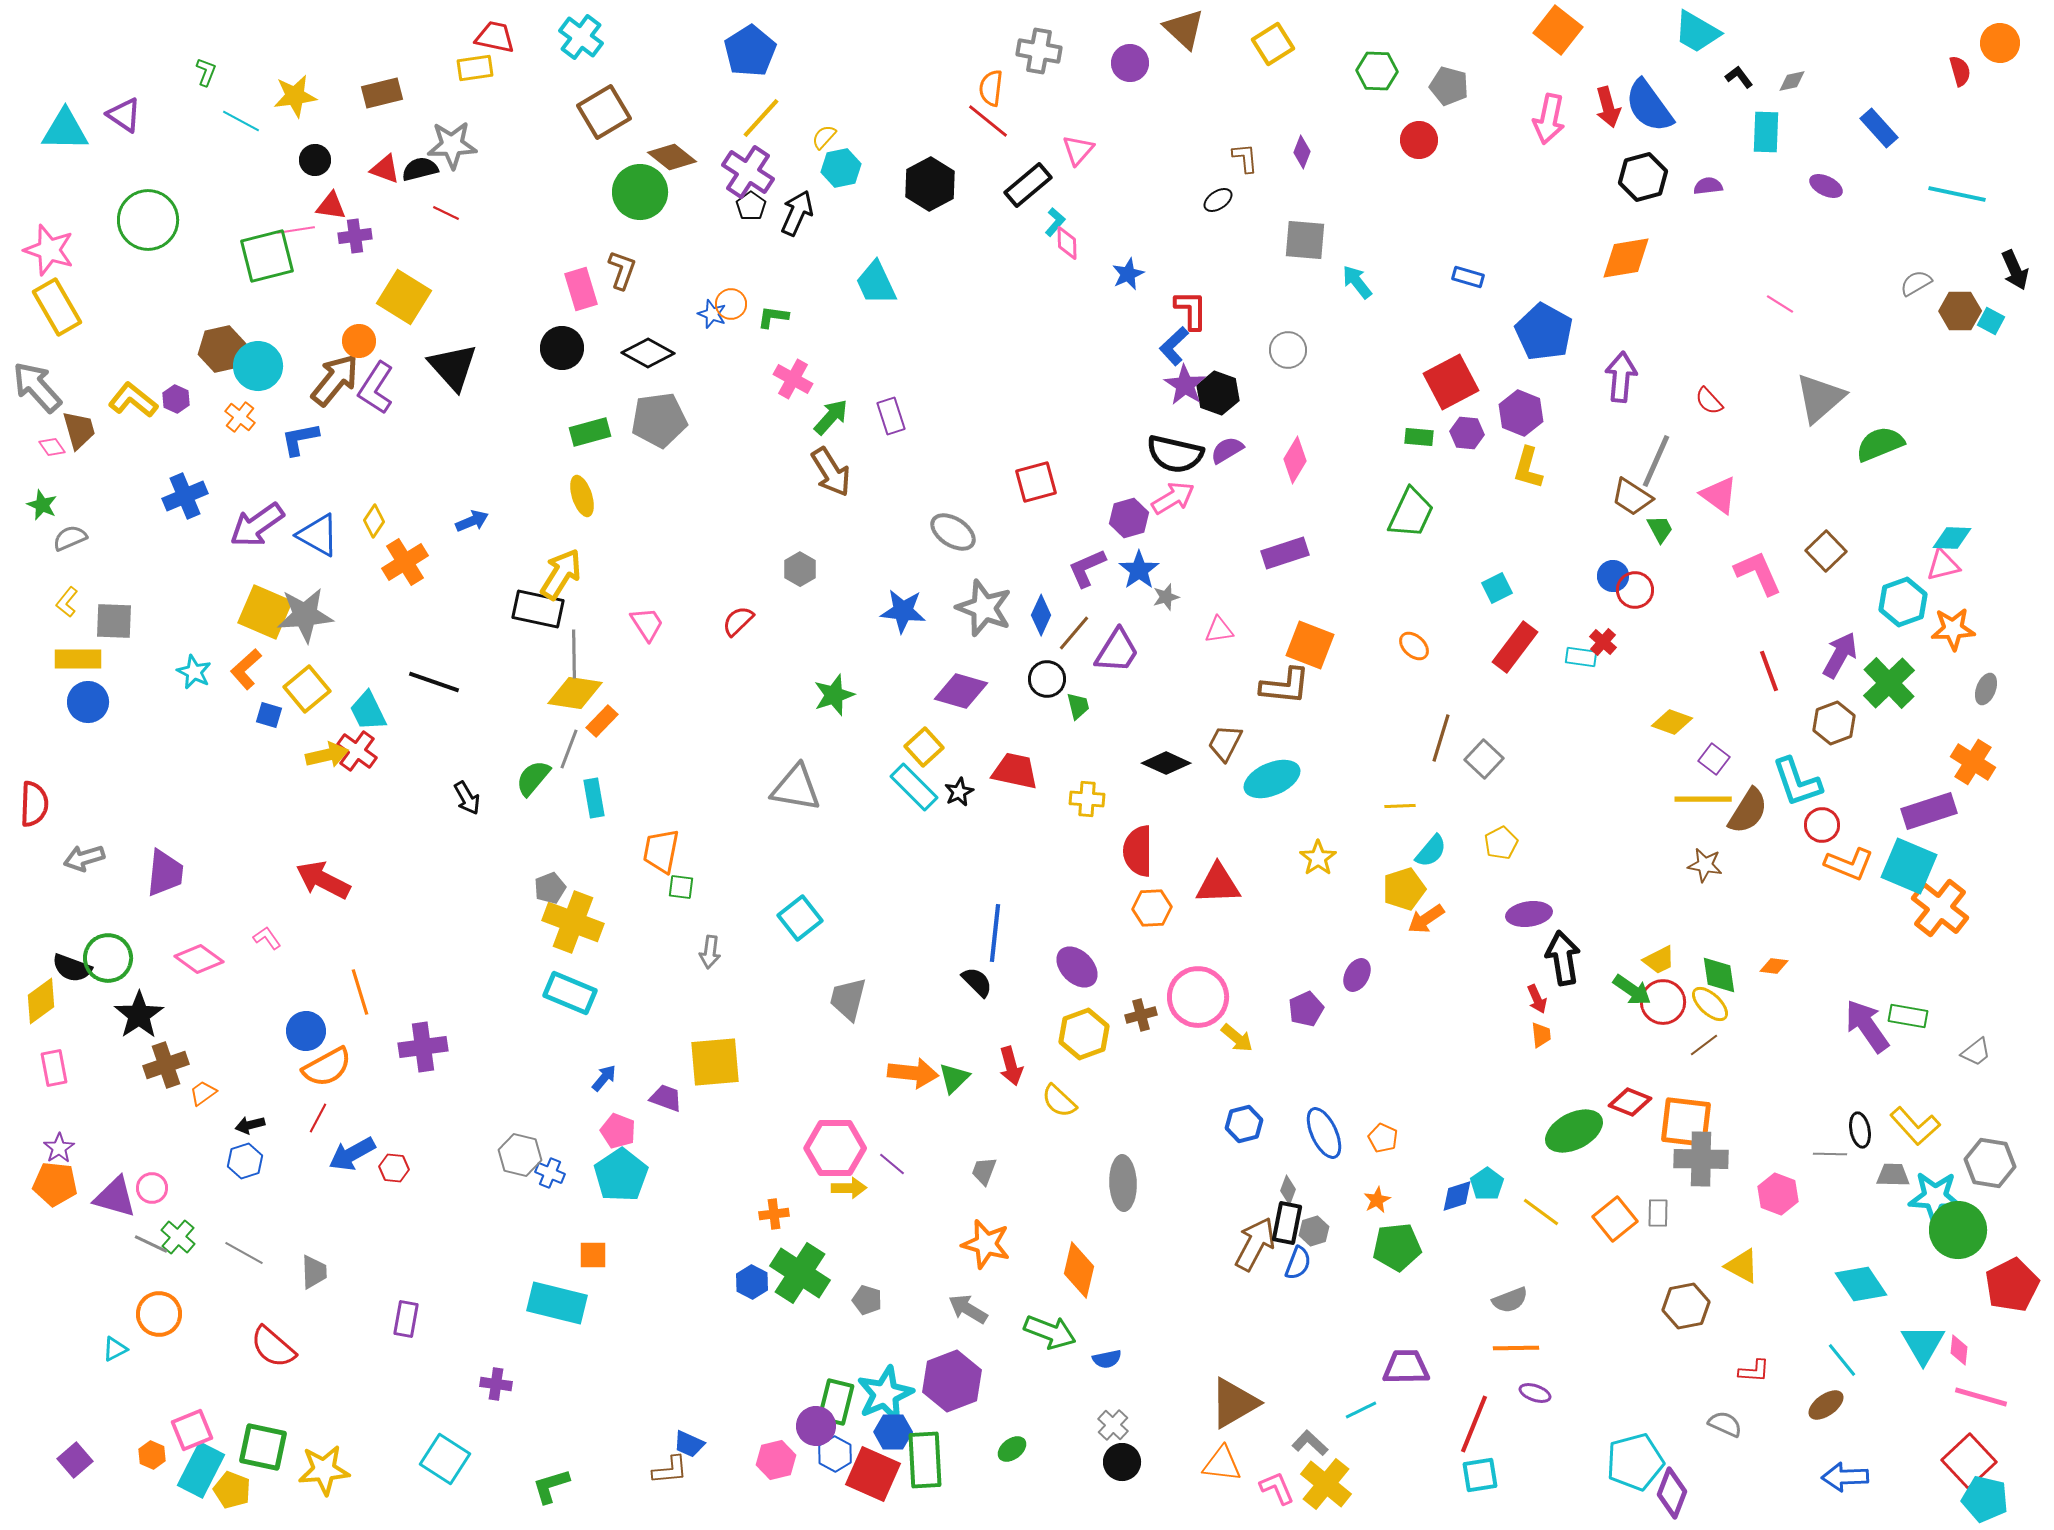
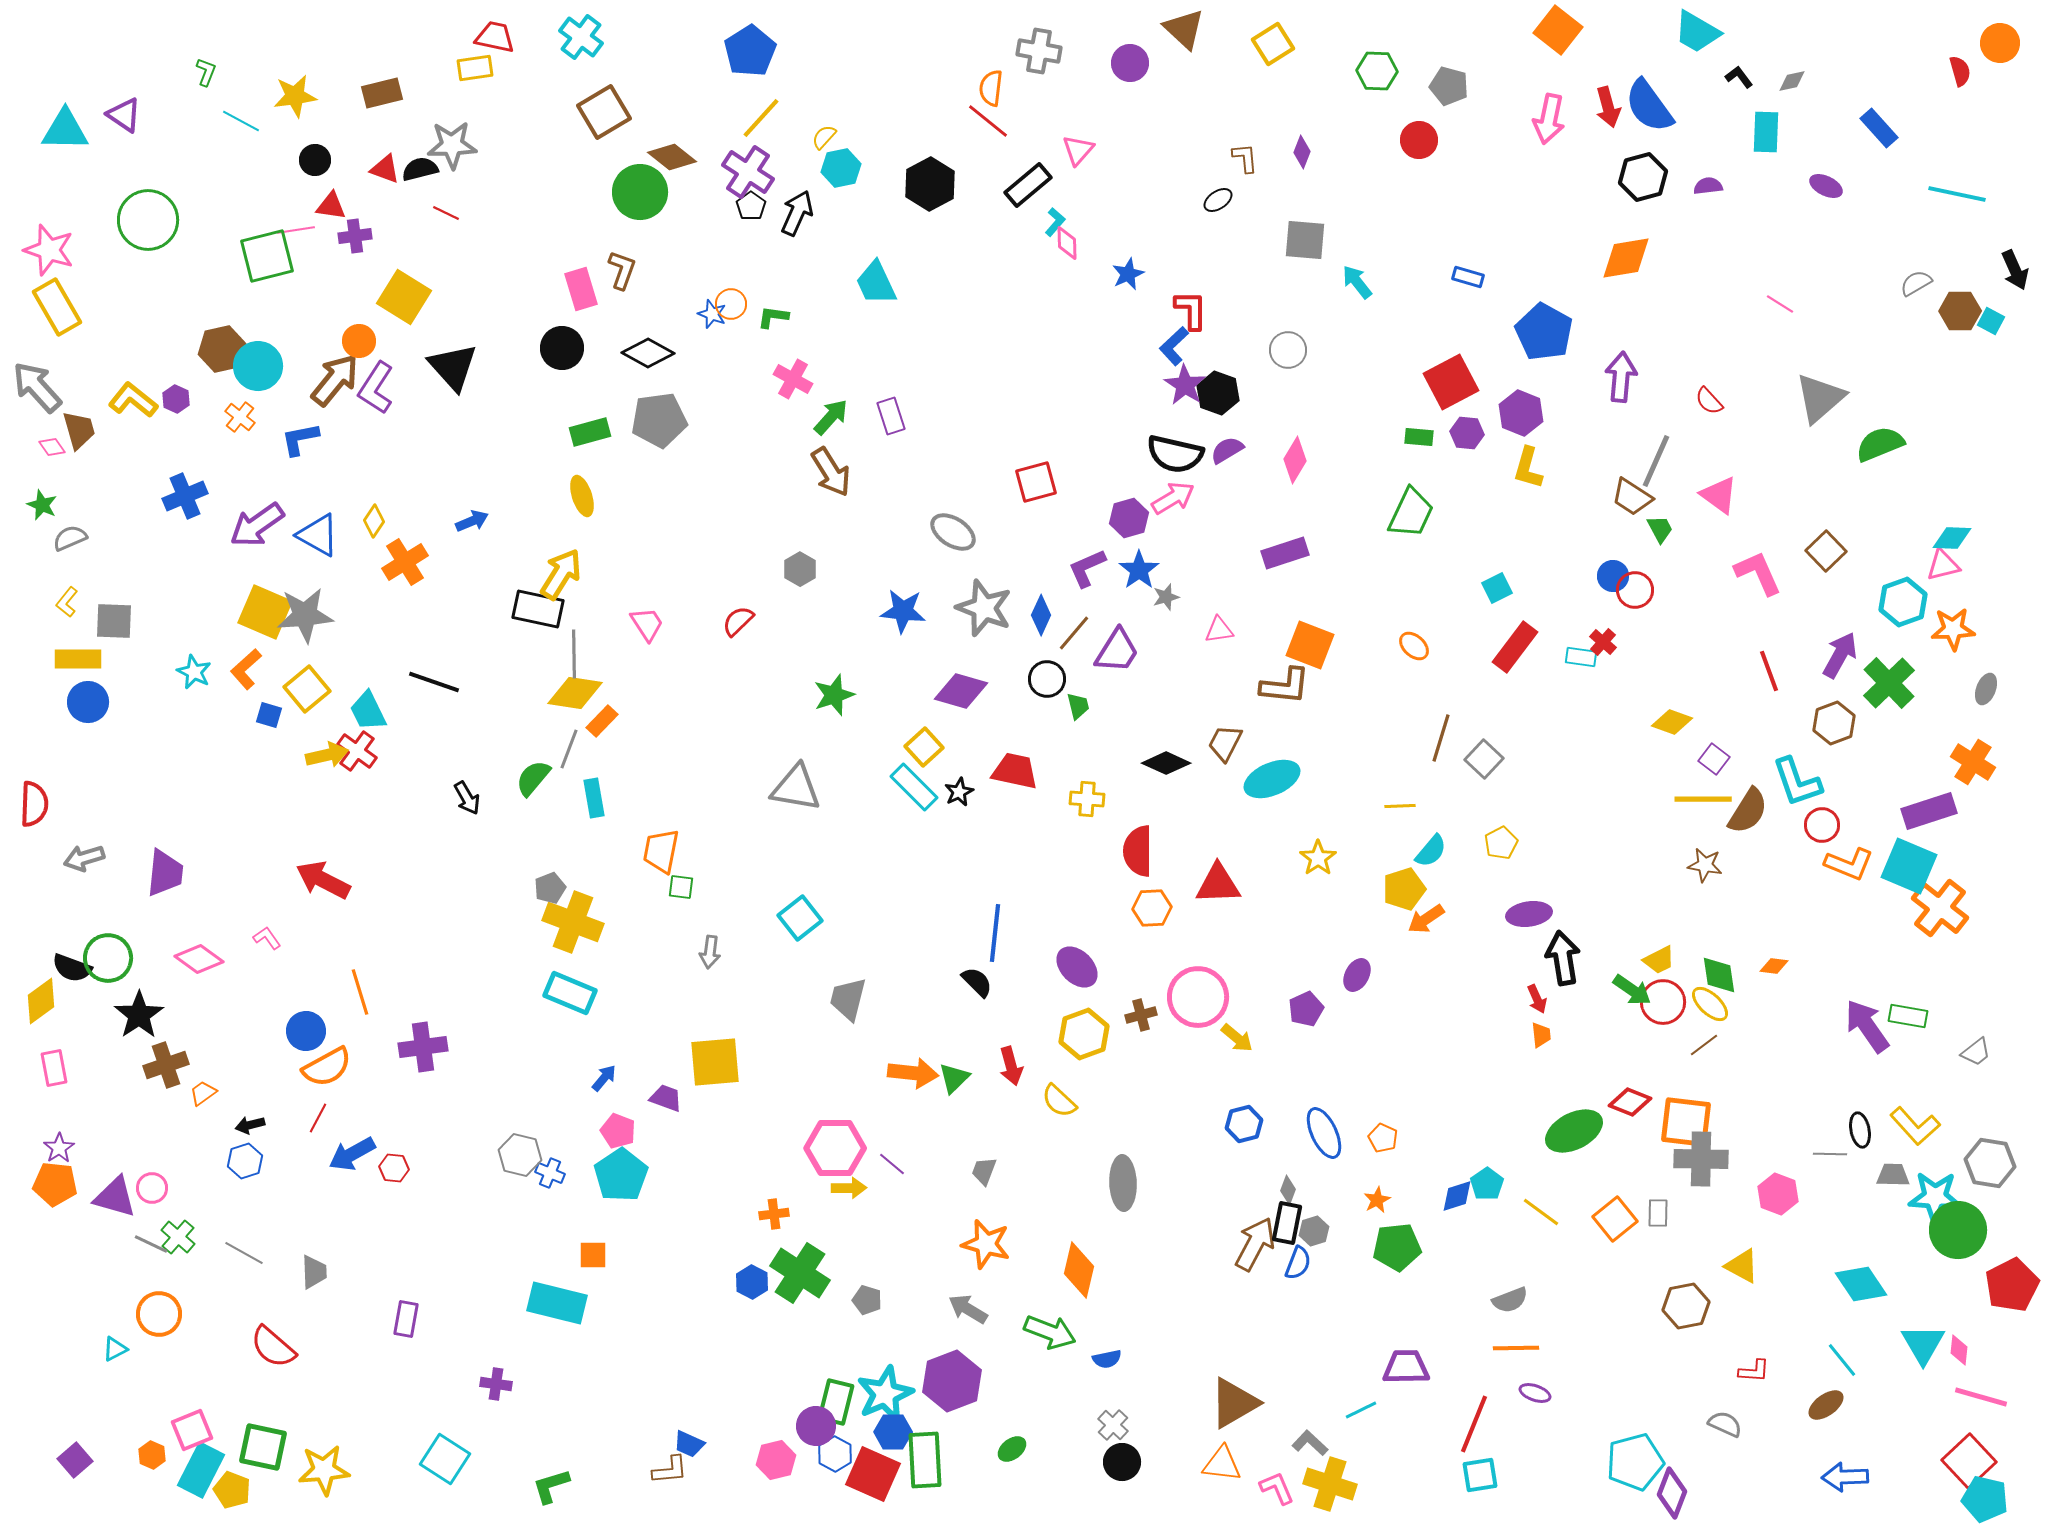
yellow cross at (1326, 1484): moved 4 px right; rotated 21 degrees counterclockwise
